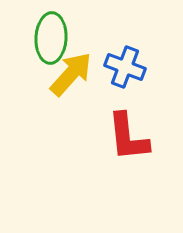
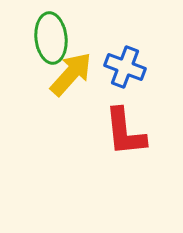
green ellipse: rotated 9 degrees counterclockwise
red L-shape: moved 3 px left, 5 px up
